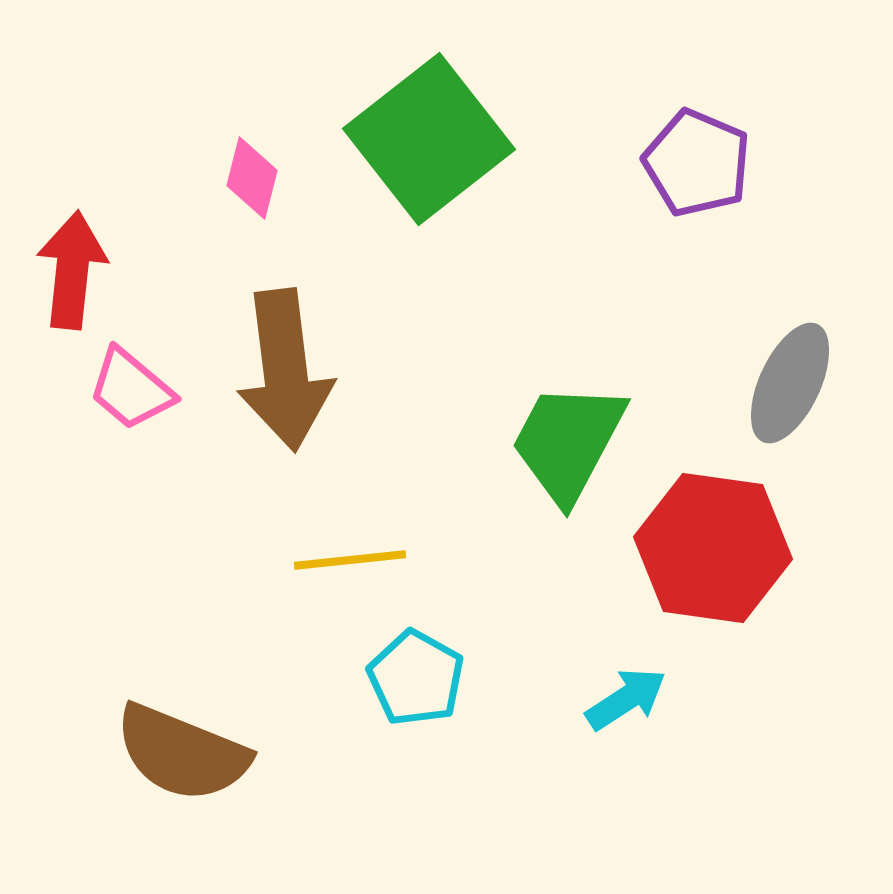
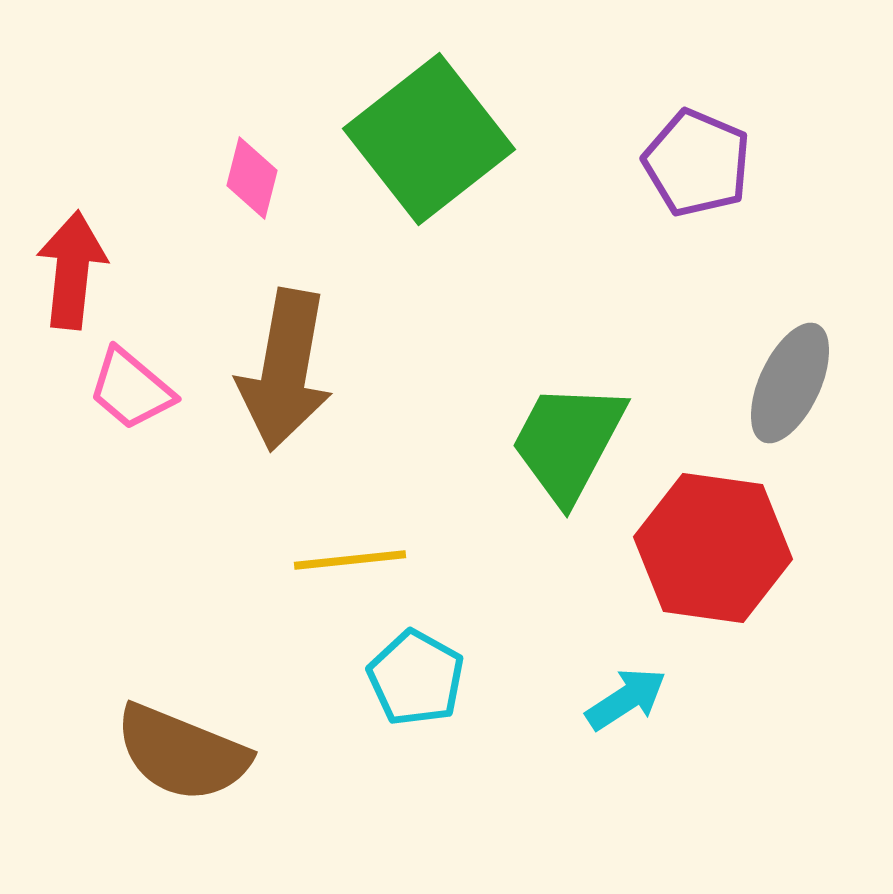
brown arrow: rotated 17 degrees clockwise
